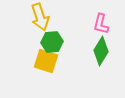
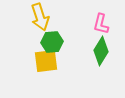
yellow square: rotated 25 degrees counterclockwise
